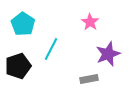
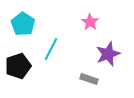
gray rectangle: rotated 30 degrees clockwise
